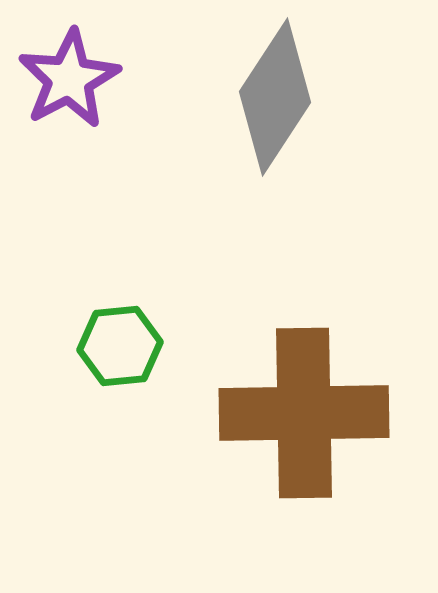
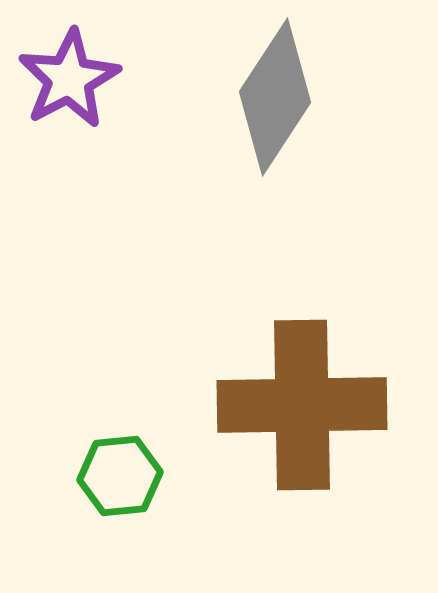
green hexagon: moved 130 px down
brown cross: moved 2 px left, 8 px up
